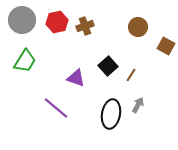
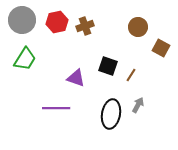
brown square: moved 5 px left, 2 px down
green trapezoid: moved 2 px up
black square: rotated 30 degrees counterclockwise
purple line: rotated 40 degrees counterclockwise
